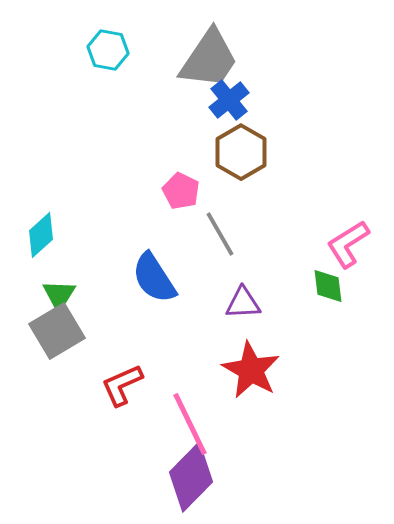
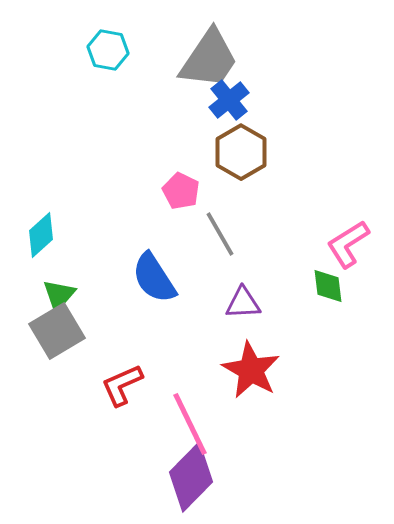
green triangle: rotated 9 degrees clockwise
